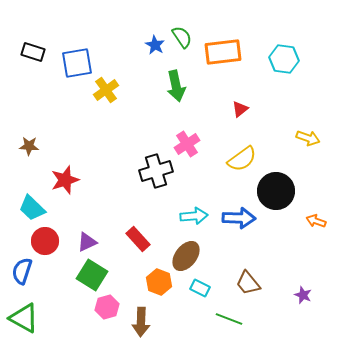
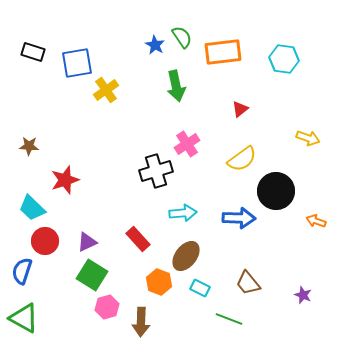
cyan arrow: moved 11 px left, 3 px up
